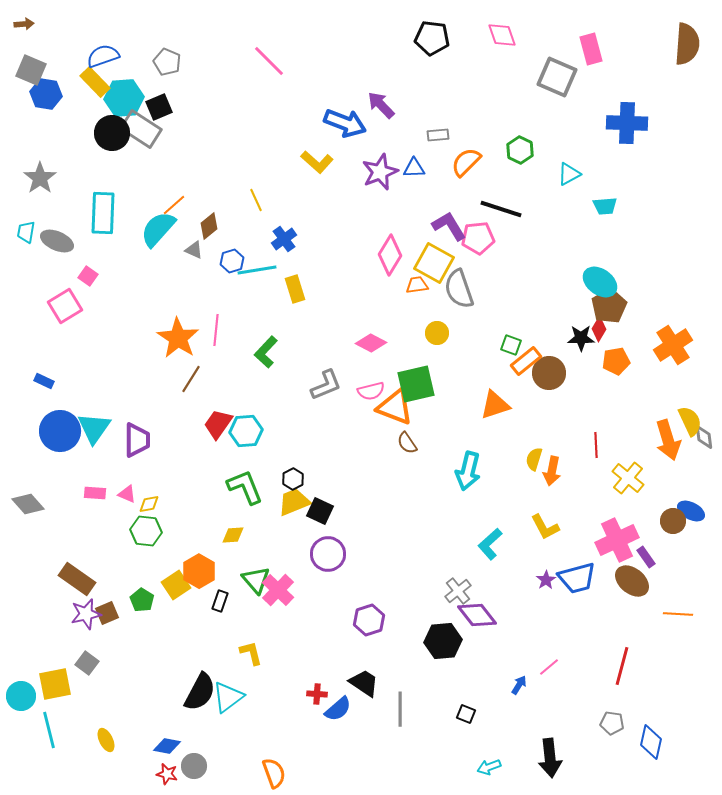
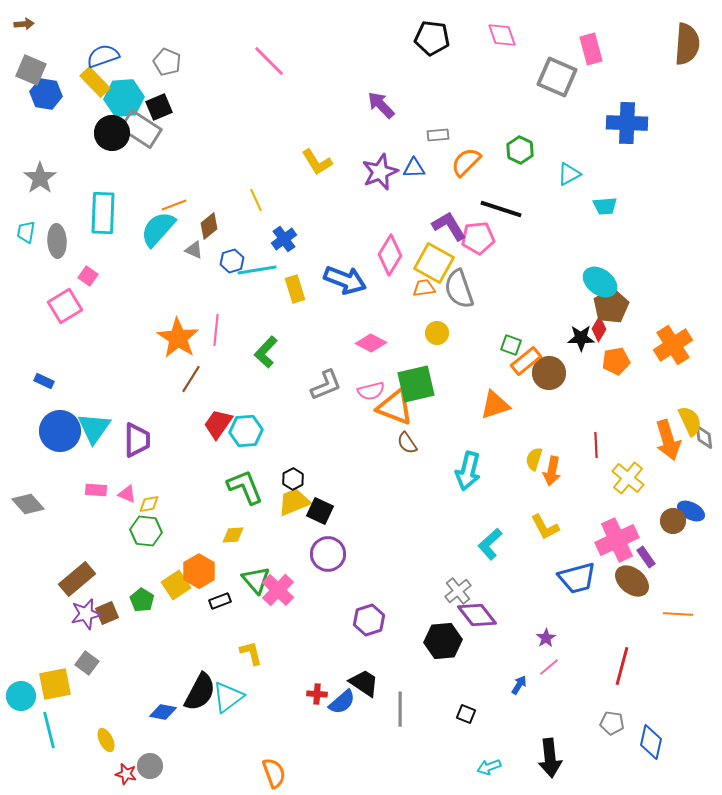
blue arrow at (345, 123): moved 157 px down
yellow L-shape at (317, 162): rotated 16 degrees clockwise
orange line at (174, 205): rotated 20 degrees clockwise
gray ellipse at (57, 241): rotated 64 degrees clockwise
orange trapezoid at (417, 285): moved 7 px right, 3 px down
brown pentagon at (609, 306): moved 2 px right
pink rectangle at (95, 493): moved 1 px right, 3 px up
brown rectangle at (77, 579): rotated 75 degrees counterclockwise
purple star at (546, 580): moved 58 px down
black rectangle at (220, 601): rotated 50 degrees clockwise
blue semicircle at (338, 709): moved 4 px right, 7 px up
blue diamond at (167, 746): moved 4 px left, 34 px up
gray circle at (194, 766): moved 44 px left
red star at (167, 774): moved 41 px left
